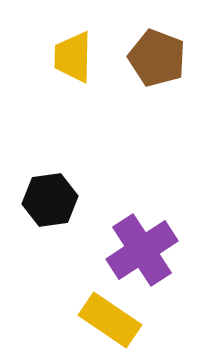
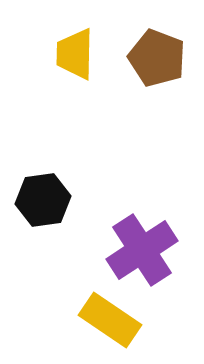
yellow trapezoid: moved 2 px right, 3 px up
black hexagon: moved 7 px left
